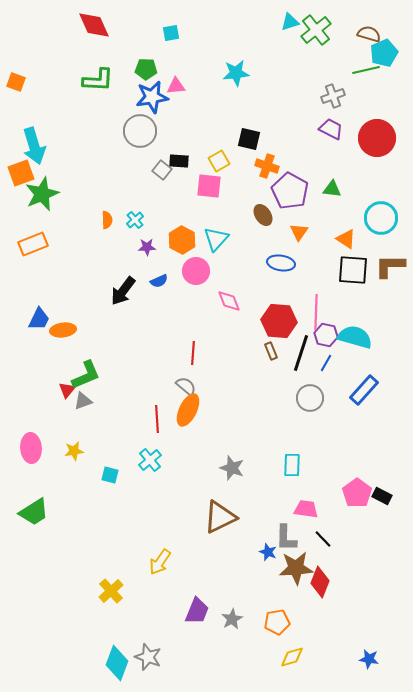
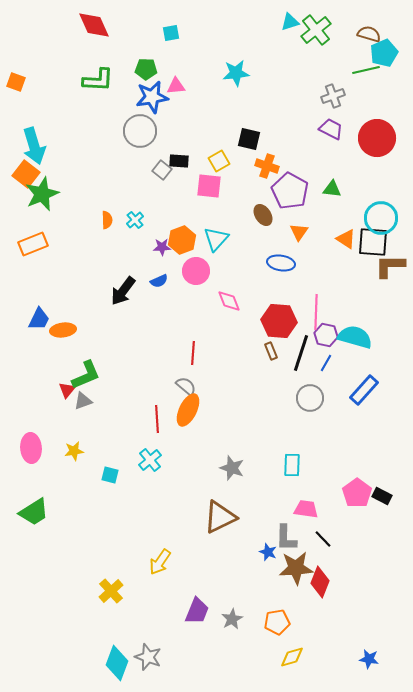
orange square at (21, 173): moved 5 px right, 1 px down; rotated 32 degrees counterclockwise
orange hexagon at (182, 240): rotated 12 degrees clockwise
purple star at (147, 247): moved 15 px right
black square at (353, 270): moved 20 px right, 28 px up
